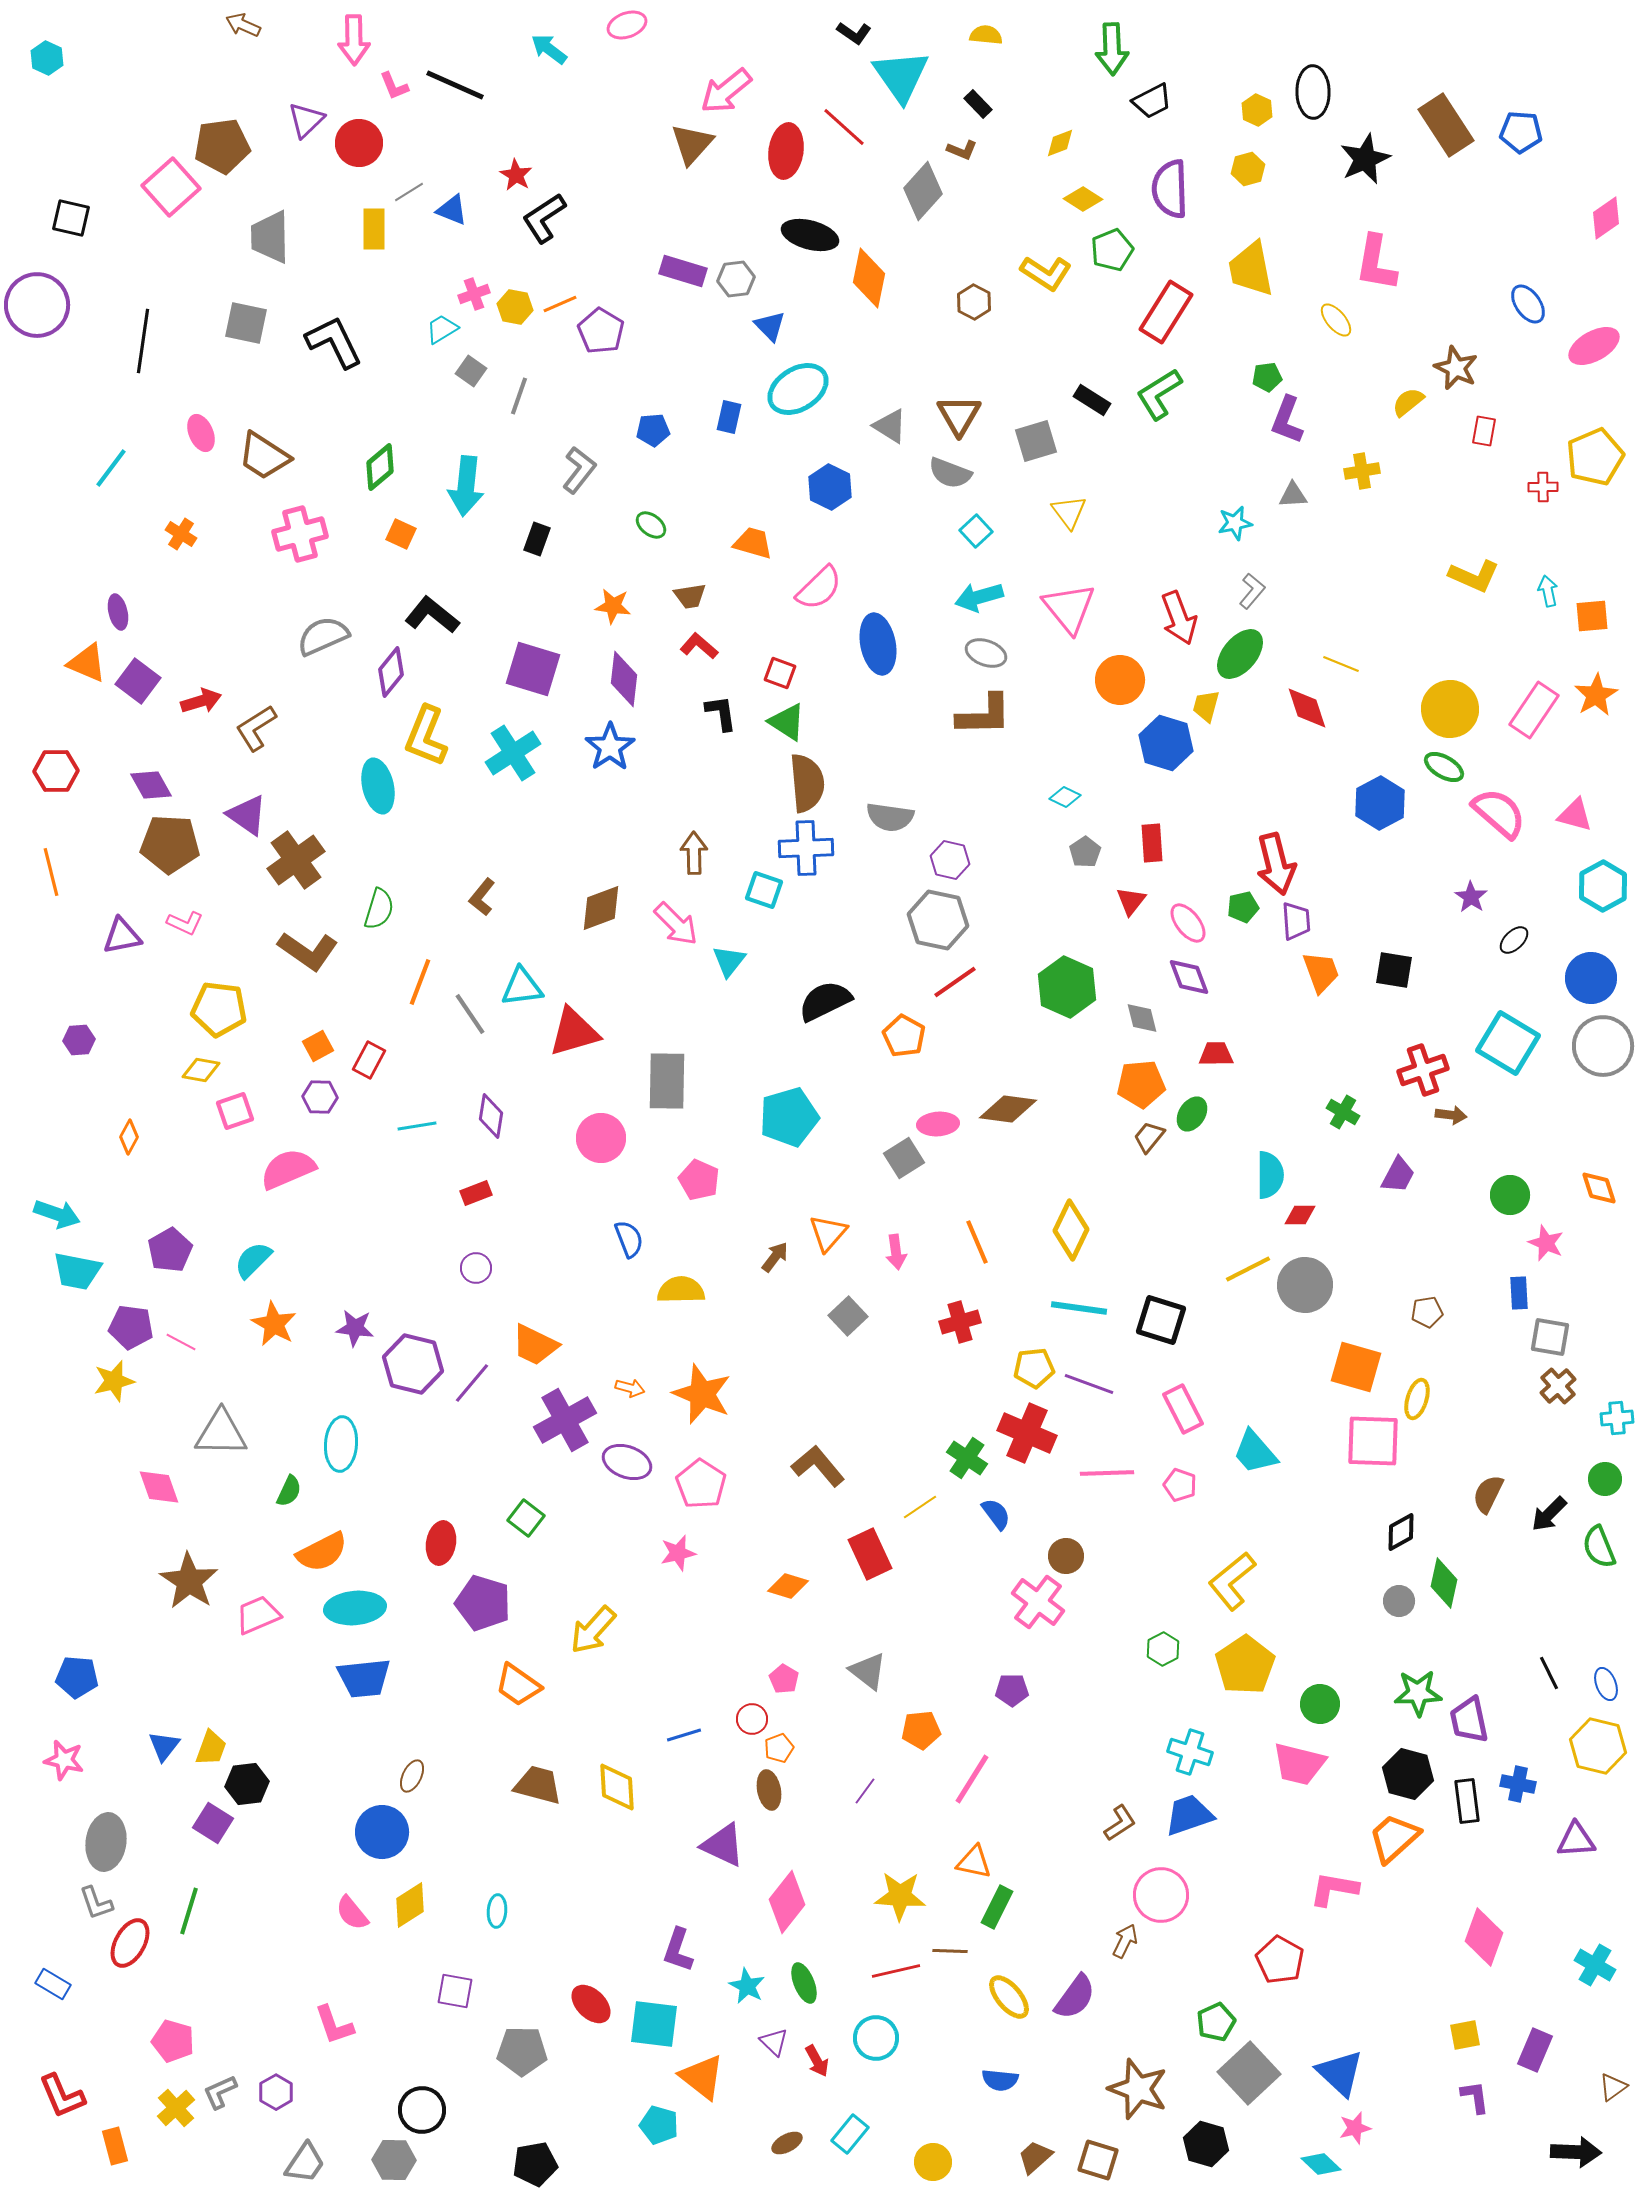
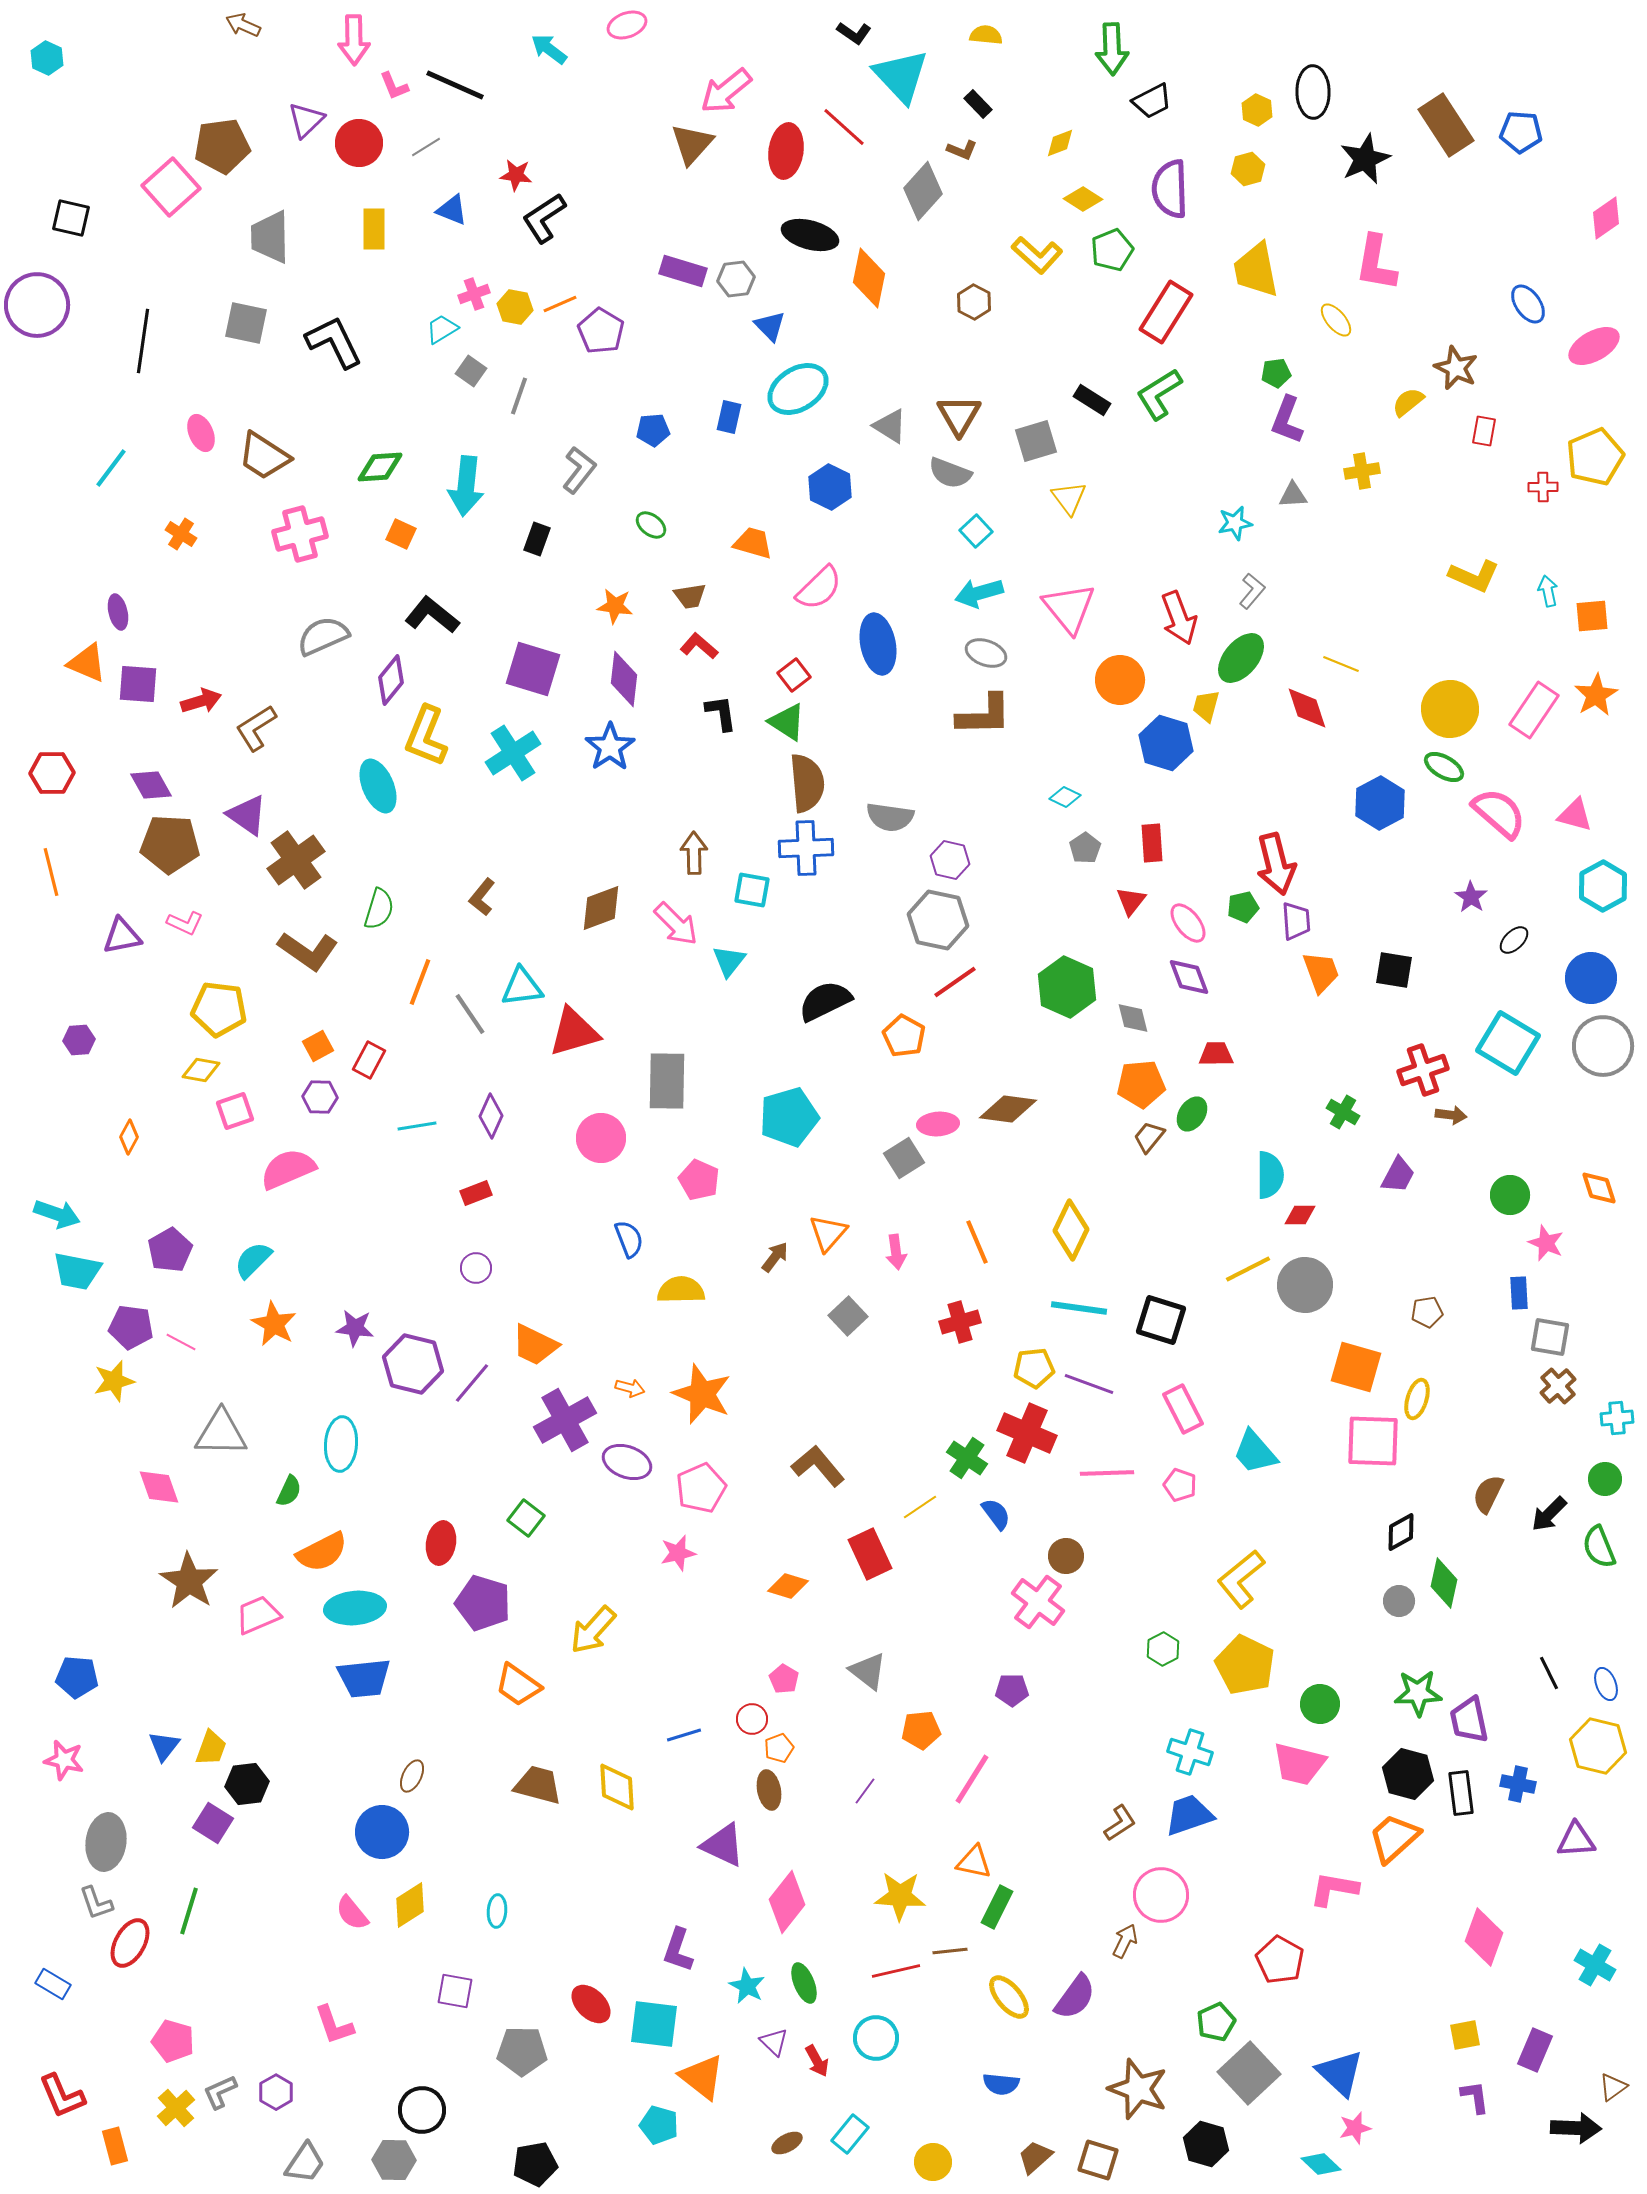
cyan triangle at (901, 76): rotated 8 degrees counterclockwise
red star at (516, 175): rotated 24 degrees counterclockwise
gray line at (409, 192): moved 17 px right, 45 px up
yellow trapezoid at (1251, 269): moved 5 px right, 1 px down
yellow L-shape at (1046, 273): moved 9 px left, 18 px up; rotated 9 degrees clockwise
green pentagon at (1267, 377): moved 9 px right, 4 px up
green diamond at (380, 467): rotated 36 degrees clockwise
yellow triangle at (1069, 512): moved 14 px up
cyan arrow at (979, 597): moved 4 px up
orange star at (613, 606): moved 2 px right
green ellipse at (1240, 654): moved 1 px right, 4 px down
purple diamond at (391, 672): moved 8 px down
red square at (780, 673): moved 14 px right, 2 px down; rotated 32 degrees clockwise
purple square at (138, 681): moved 3 px down; rotated 33 degrees counterclockwise
red hexagon at (56, 771): moved 4 px left, 2 px down
cyan ellipse at (378, 786): rotated 10 degrees counterclockwise
gray pentagon at (1085, 852): moved 4 px up
cyan square at (764, 890): moved 12 px left; rotated 9 degrees counterclockwise
gray diamond at (1142, 1018): moved 9 px left
purple diamond at (491, 1116): rotated 15 degrees clockwise
pink pentagon at (701, 1484): moved 4 px down; rotated 15 degrees clockwise
yellow L-shape at (1232, 1581): moved 9 px right, 2 px up
yellow pentagon at (1245, 1665): rotated 12 degrees counterclockwise
black rectangle at (1467, 1801): moved 6 px left, 8 px up
brown line at (950, 1951): rotated 8 degrees counterclockwise
blue semicircle at (1000, 2080): moved 1 px right, 4 px down
black arrow at (1576, 2152): moved 24 px up
